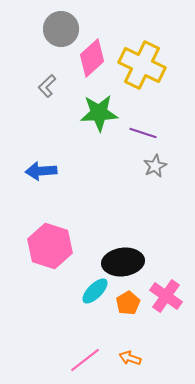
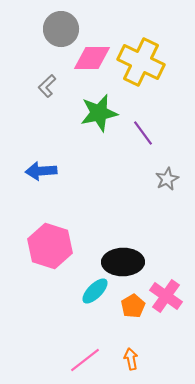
pink diamond: rotated 42 degrees clockwise
yellow cross: moved 1 px left, 3 px up
green star: rotated 9 degrees counterclockwise
purple line: rotated 36 degrees clockwise
gray star: moved 12 px right, 13 px down
black ellipse: rotated 6 degrees clockwise
orange pentagon: moved 5 px right, 3 px down
orange arrow: moved 1 px right, 1 px down; rotated 60 degrees clockwise
